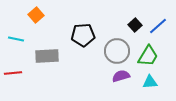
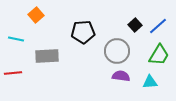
black pentagon: moved 3 px up
green trapezoid: moved 11 px right, 1 px up
purple semicircle: rotated 24 degrees clockwise
